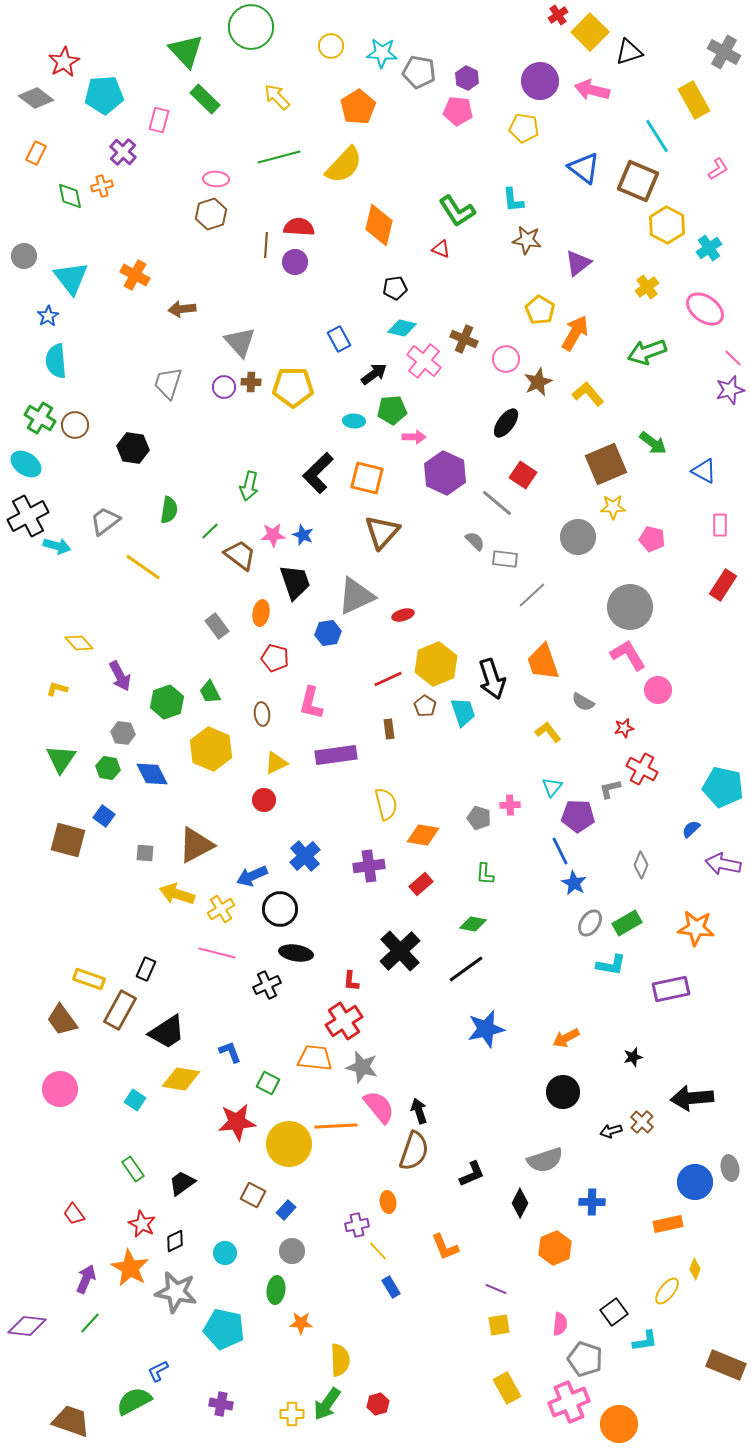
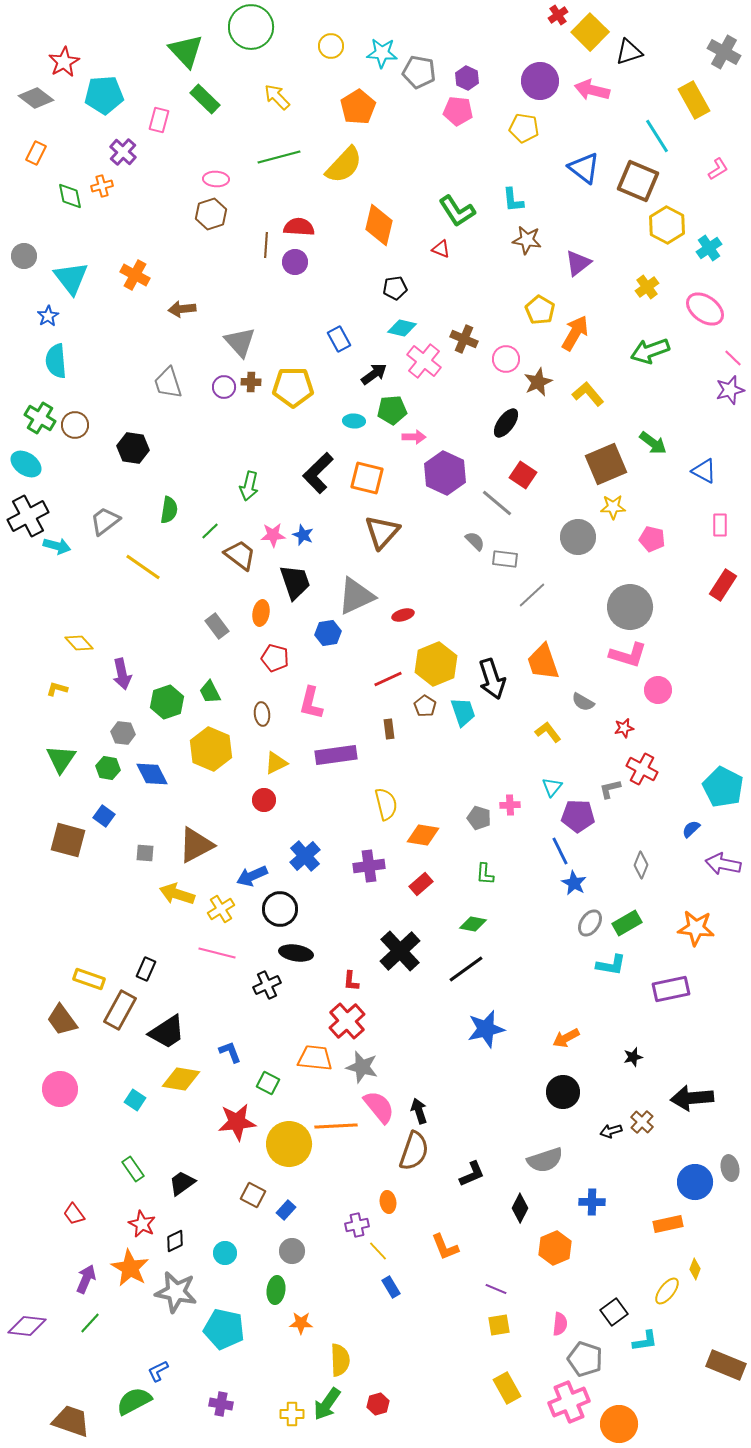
green arrow at (647, 352): moved 3 px right, 1 px up
gray trapezoid at (168, 383): rotated 36 degrees counterclockwise
pink L-shape at (628, 655): rotated 138 degrees clockwise
purple arrow at (120, 676): moved 2 px right, 2 px up; rotated 16 degrees clockwise
cyan pentagon at (723, 787): rotated 15 degrees clockwise
red cross at (344, 1021): moved 3 px right; rotated 9 degrees counterclockwise
black diamond at (520, 1203): moved 5 px down
